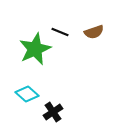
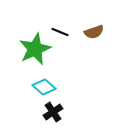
cyan diamond: moved 17 px right, 7 px up
